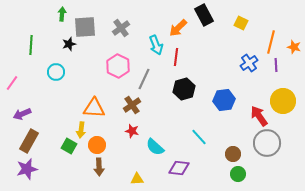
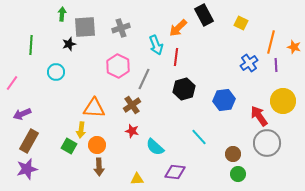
gray cross: rotated 18 degrees clockwise
purple diamond: moved 4 px left, 4 px down
